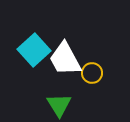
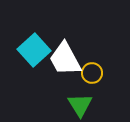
green triangle: moved 21 px right
